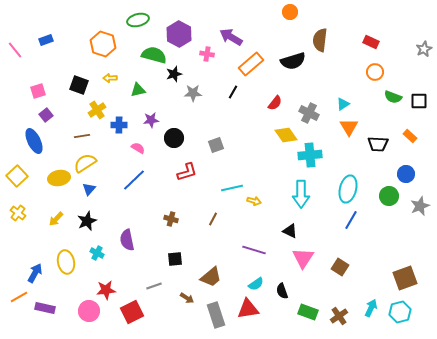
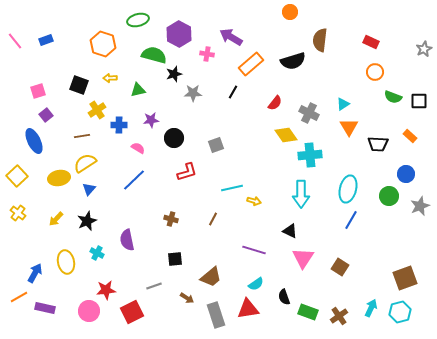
pink line at (15, 50): moved 9 px up
black semicircle at (282, 291): moved 2 px right, 6 px down
